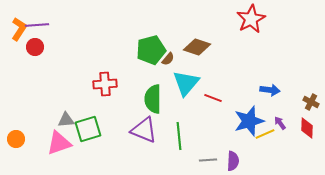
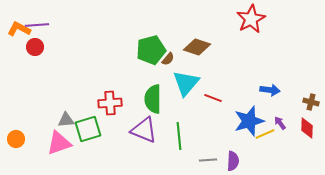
orange L-shape: rotated 95 degrees counterclockwise
red cross: moved 5 px right, 19 px down
brown cross: rotated 14 degrees counterclockwise
